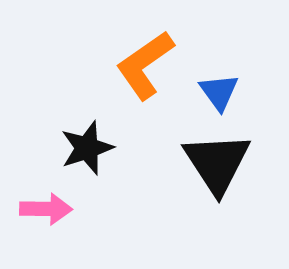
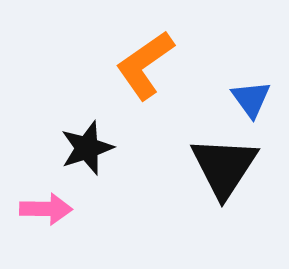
blue triangle: moved 32 px right, 7 px down
black triangle: moved 7 px right, 4 px down; rotated 6 degrees clockwise
